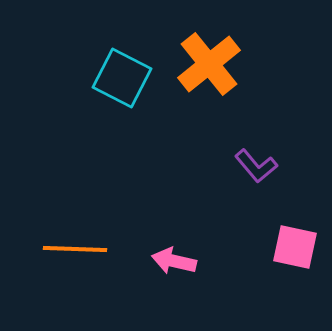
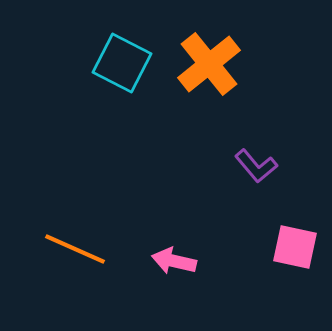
cyan square: moved 15 px up
orange line: rotated 22 degrees clockwise
